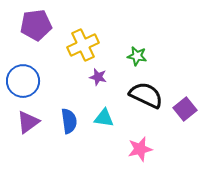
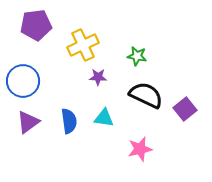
purple star: rotated 12 degrees counterclockwise
